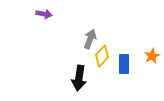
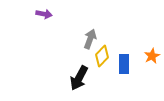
black arrow: rotated 20 degrees clockwise
